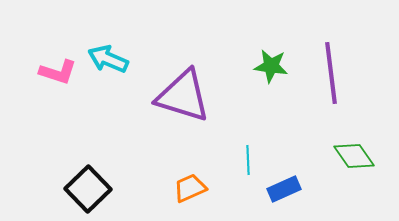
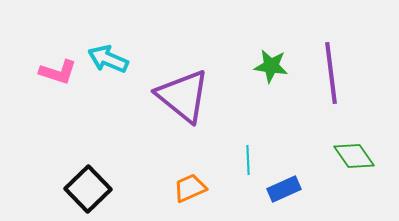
purple triangle: rotated 22 degrees clockwise
